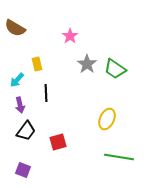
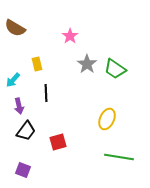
cyan arrow: moved 4 px left
purple arrow: moved 1 px left, 1 px down
